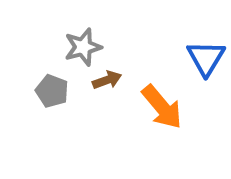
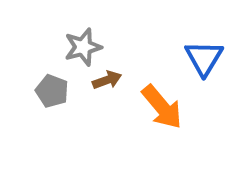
blue triangle: moved 2 px left
